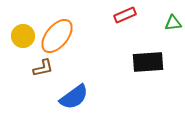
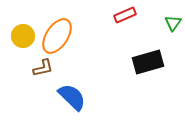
green triangle: rotated 48 degrees counterclockwise
orange ellipse: rotated 6 degrees counterclockwise
black rectangle: rotated 12 degrees counterclockwise
blue semicircle: moved 2 px left; rotated 100 degrees counterclockwise
